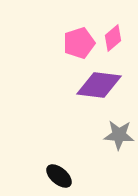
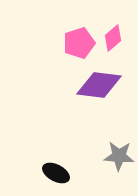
gray star: moved 21 px down
black ellipse: moved 3 px left, 3 px up; rotated 12 degrees counterclockwise
